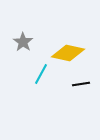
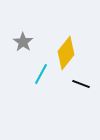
yellow diamond: moved 2 px left; rotated 64 degrees counterclockwise
black line: rotated 30 degrees clockwise
